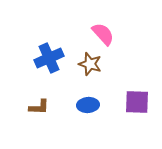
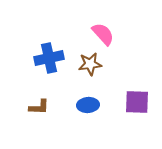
blue cross: rotated 12 degrees clockwise
brown star: rotated 25 degrees counterclockwise
